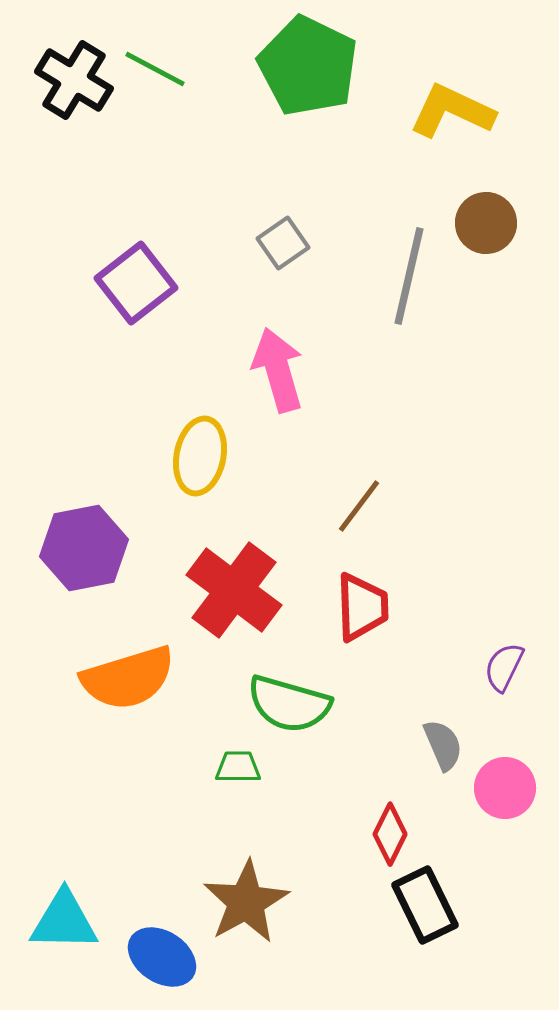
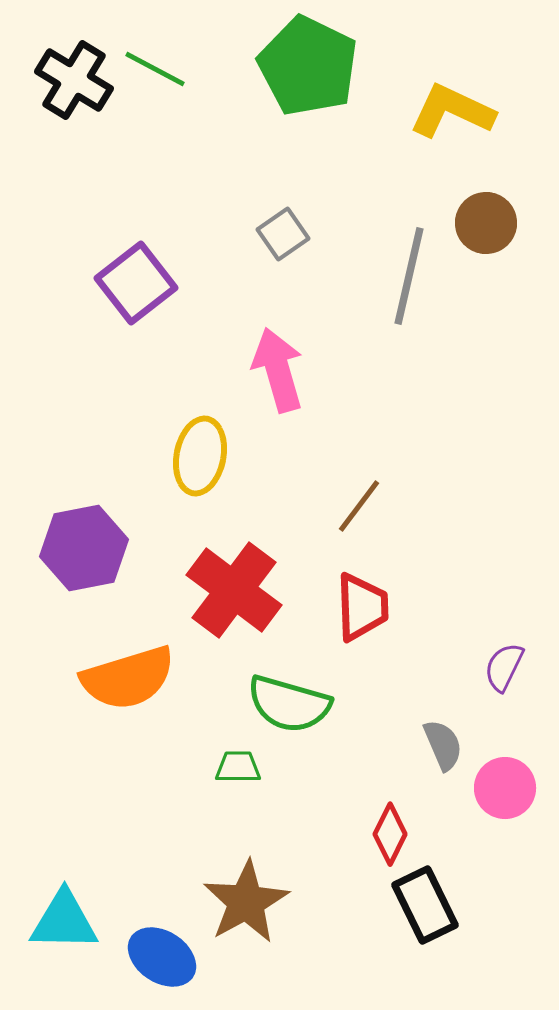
gray square: moved 9 px up
